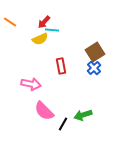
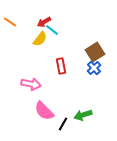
red arrow: rotated 16 degrees clockwise
cyan line: rotated 32 degrees clockwise
yellow semicircle: rotated 28 degrees counterclockwise
